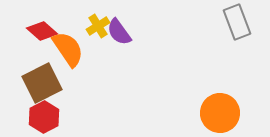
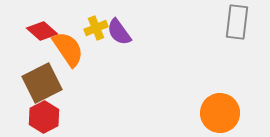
gray rectangle: rotated 28 degrees clockwise
yellow cross: moved 2 px left, 2 px down; rotated 10 degrees clockwise
